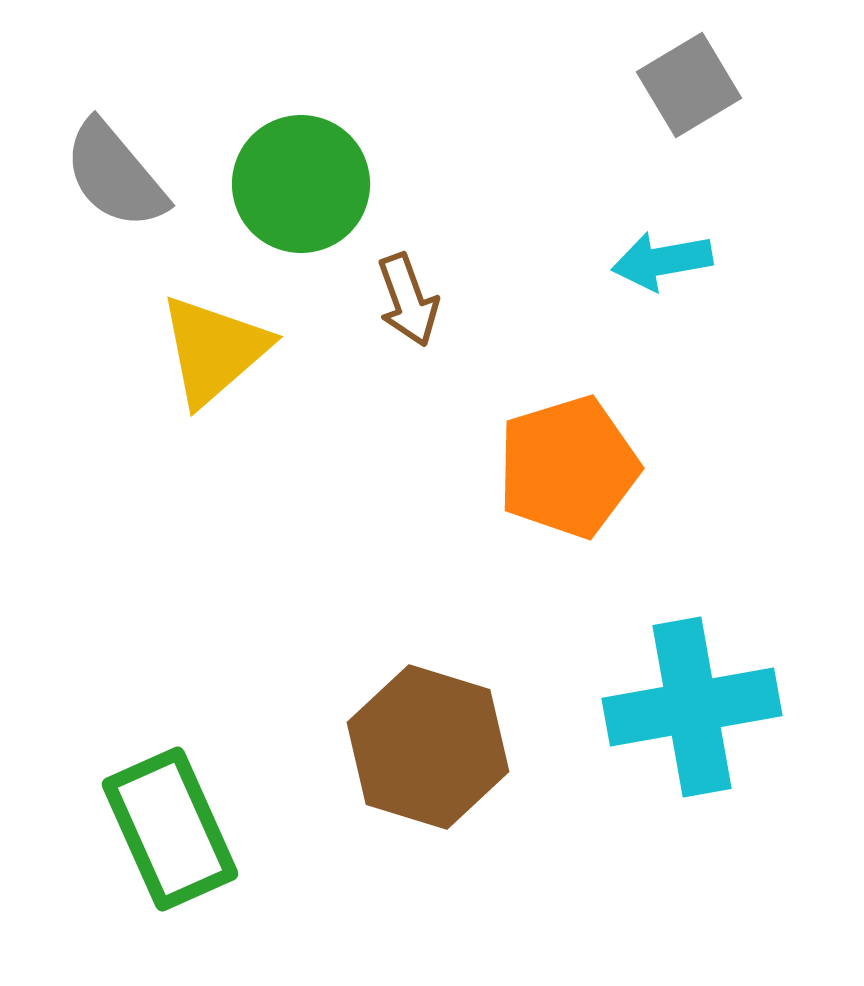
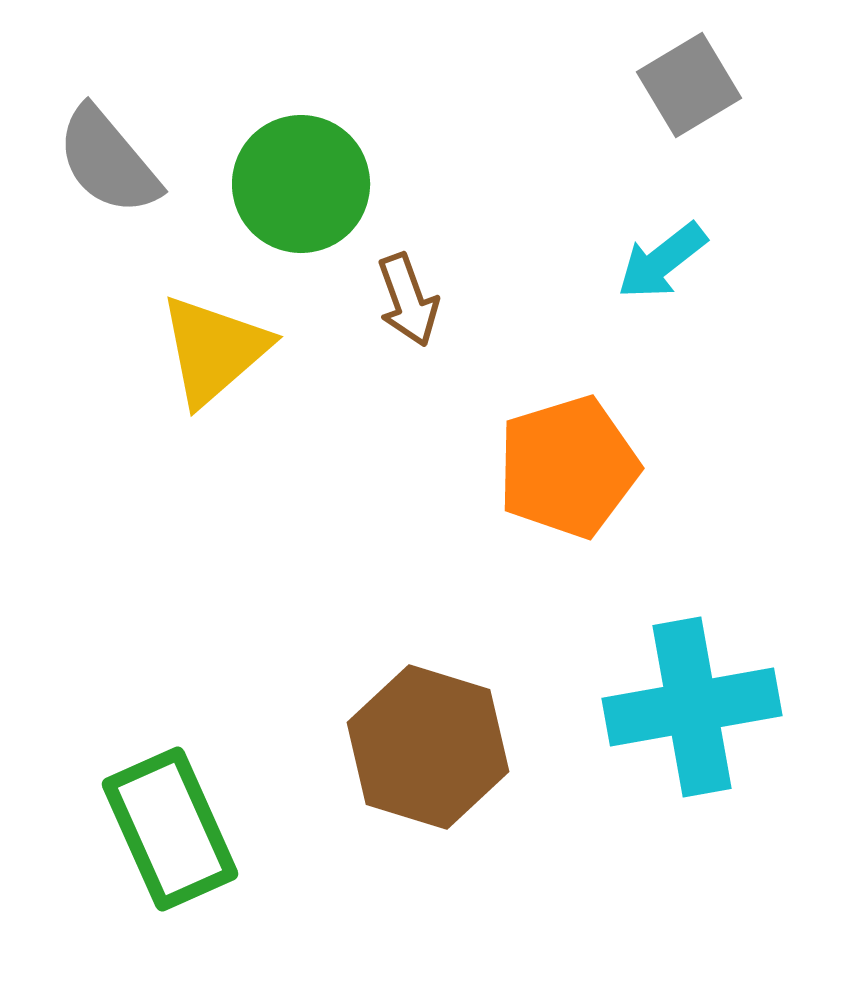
gray semicircle: moved 7 px left, 14 px up
cyan arrow: rotated 28 degrees counterclockwise
